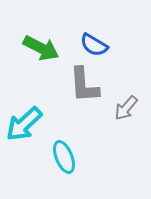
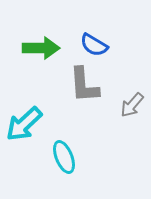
green arrow: rotated 27 degrees counterclockwise
gray arrow: moved 6 px right, 3 px up
